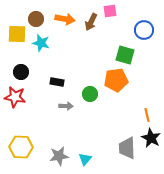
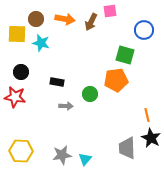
yellow hexagon: moved 4 px down
gray star: moved 3 px right, 1 px up
